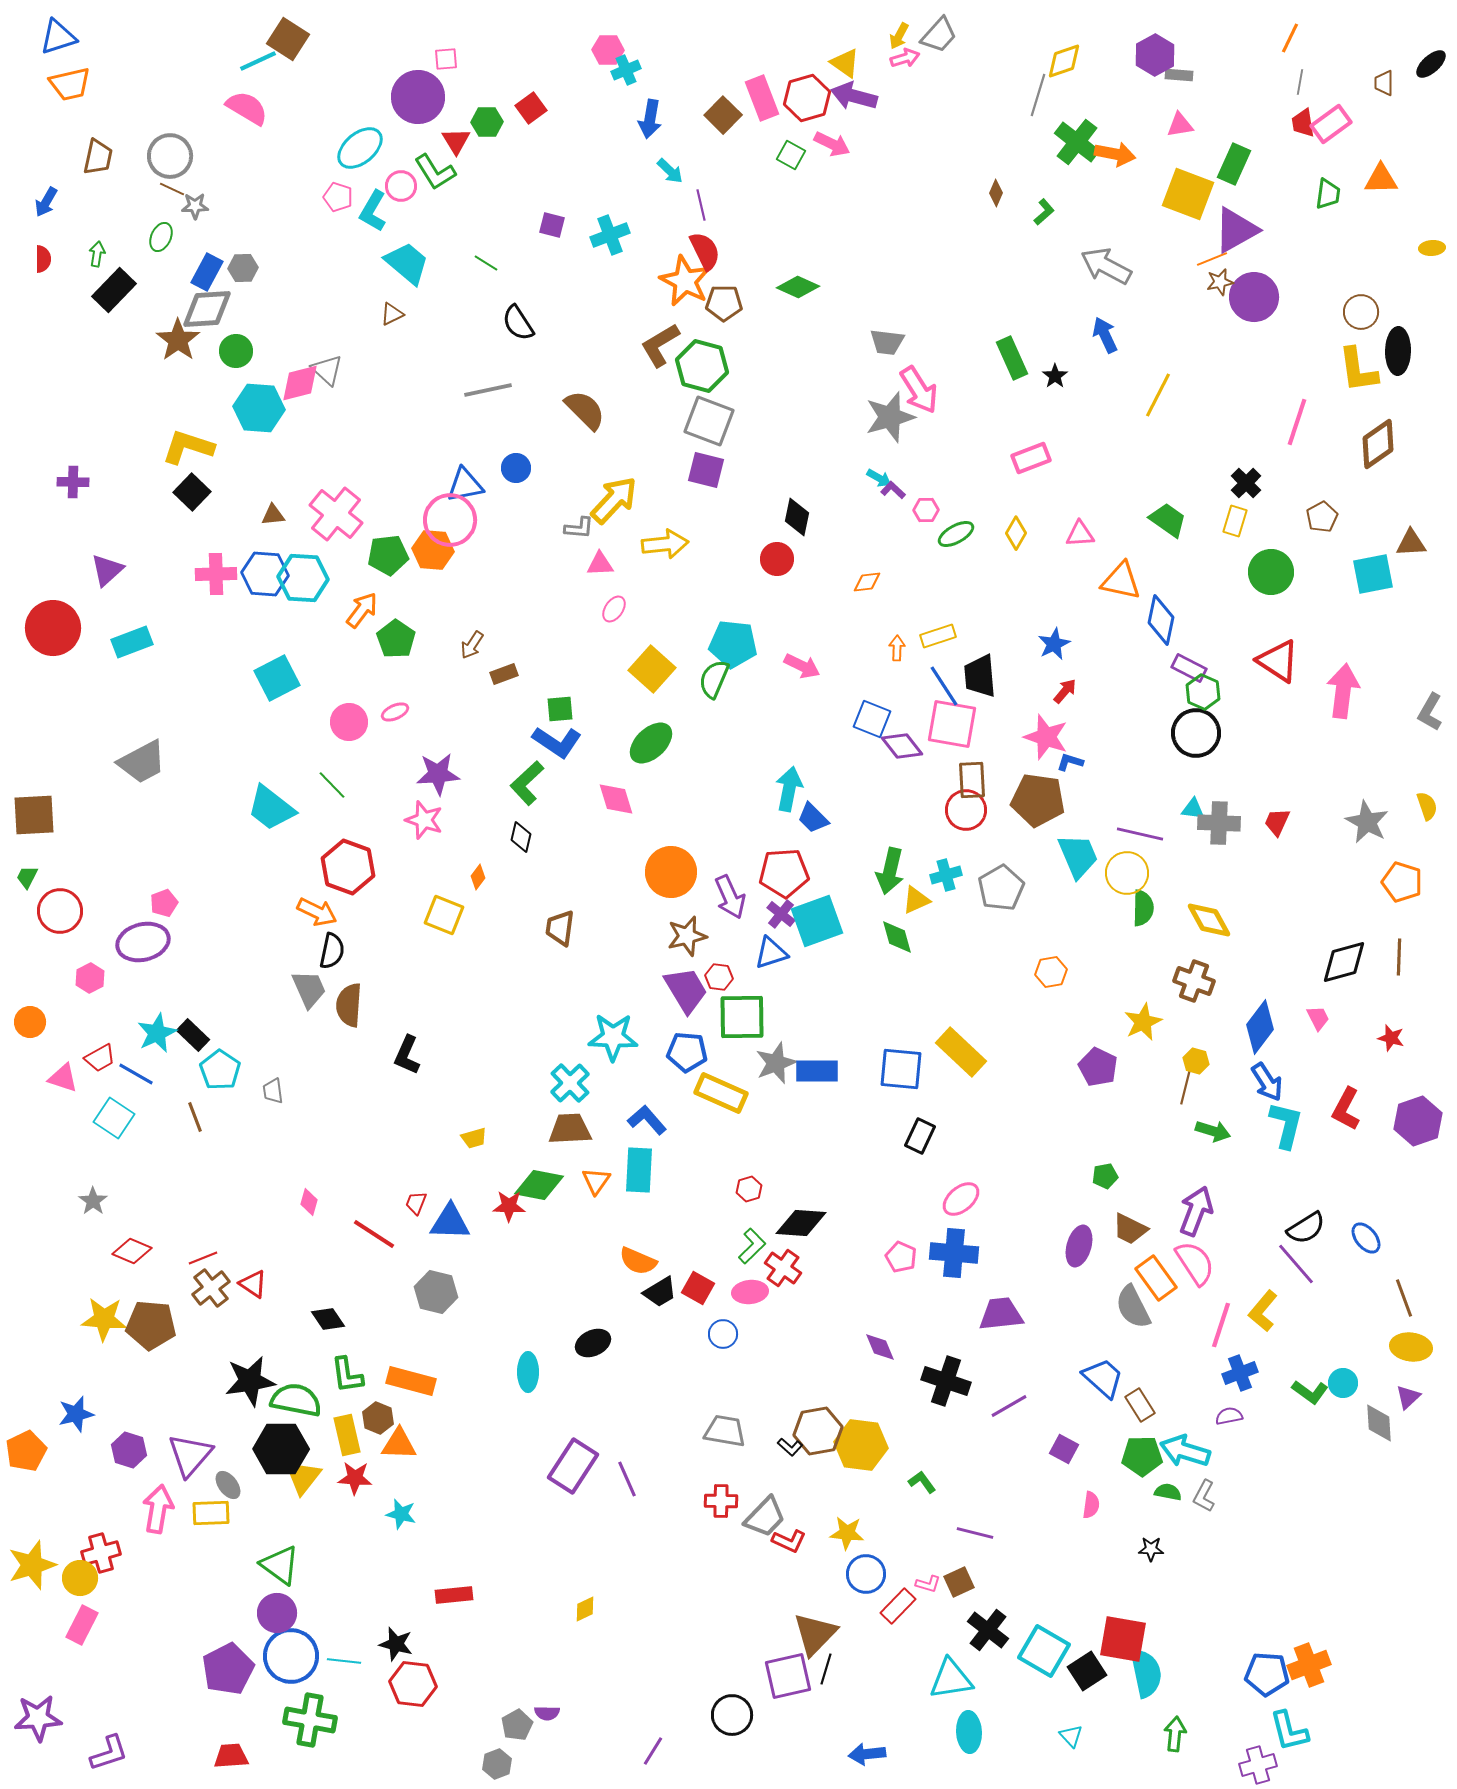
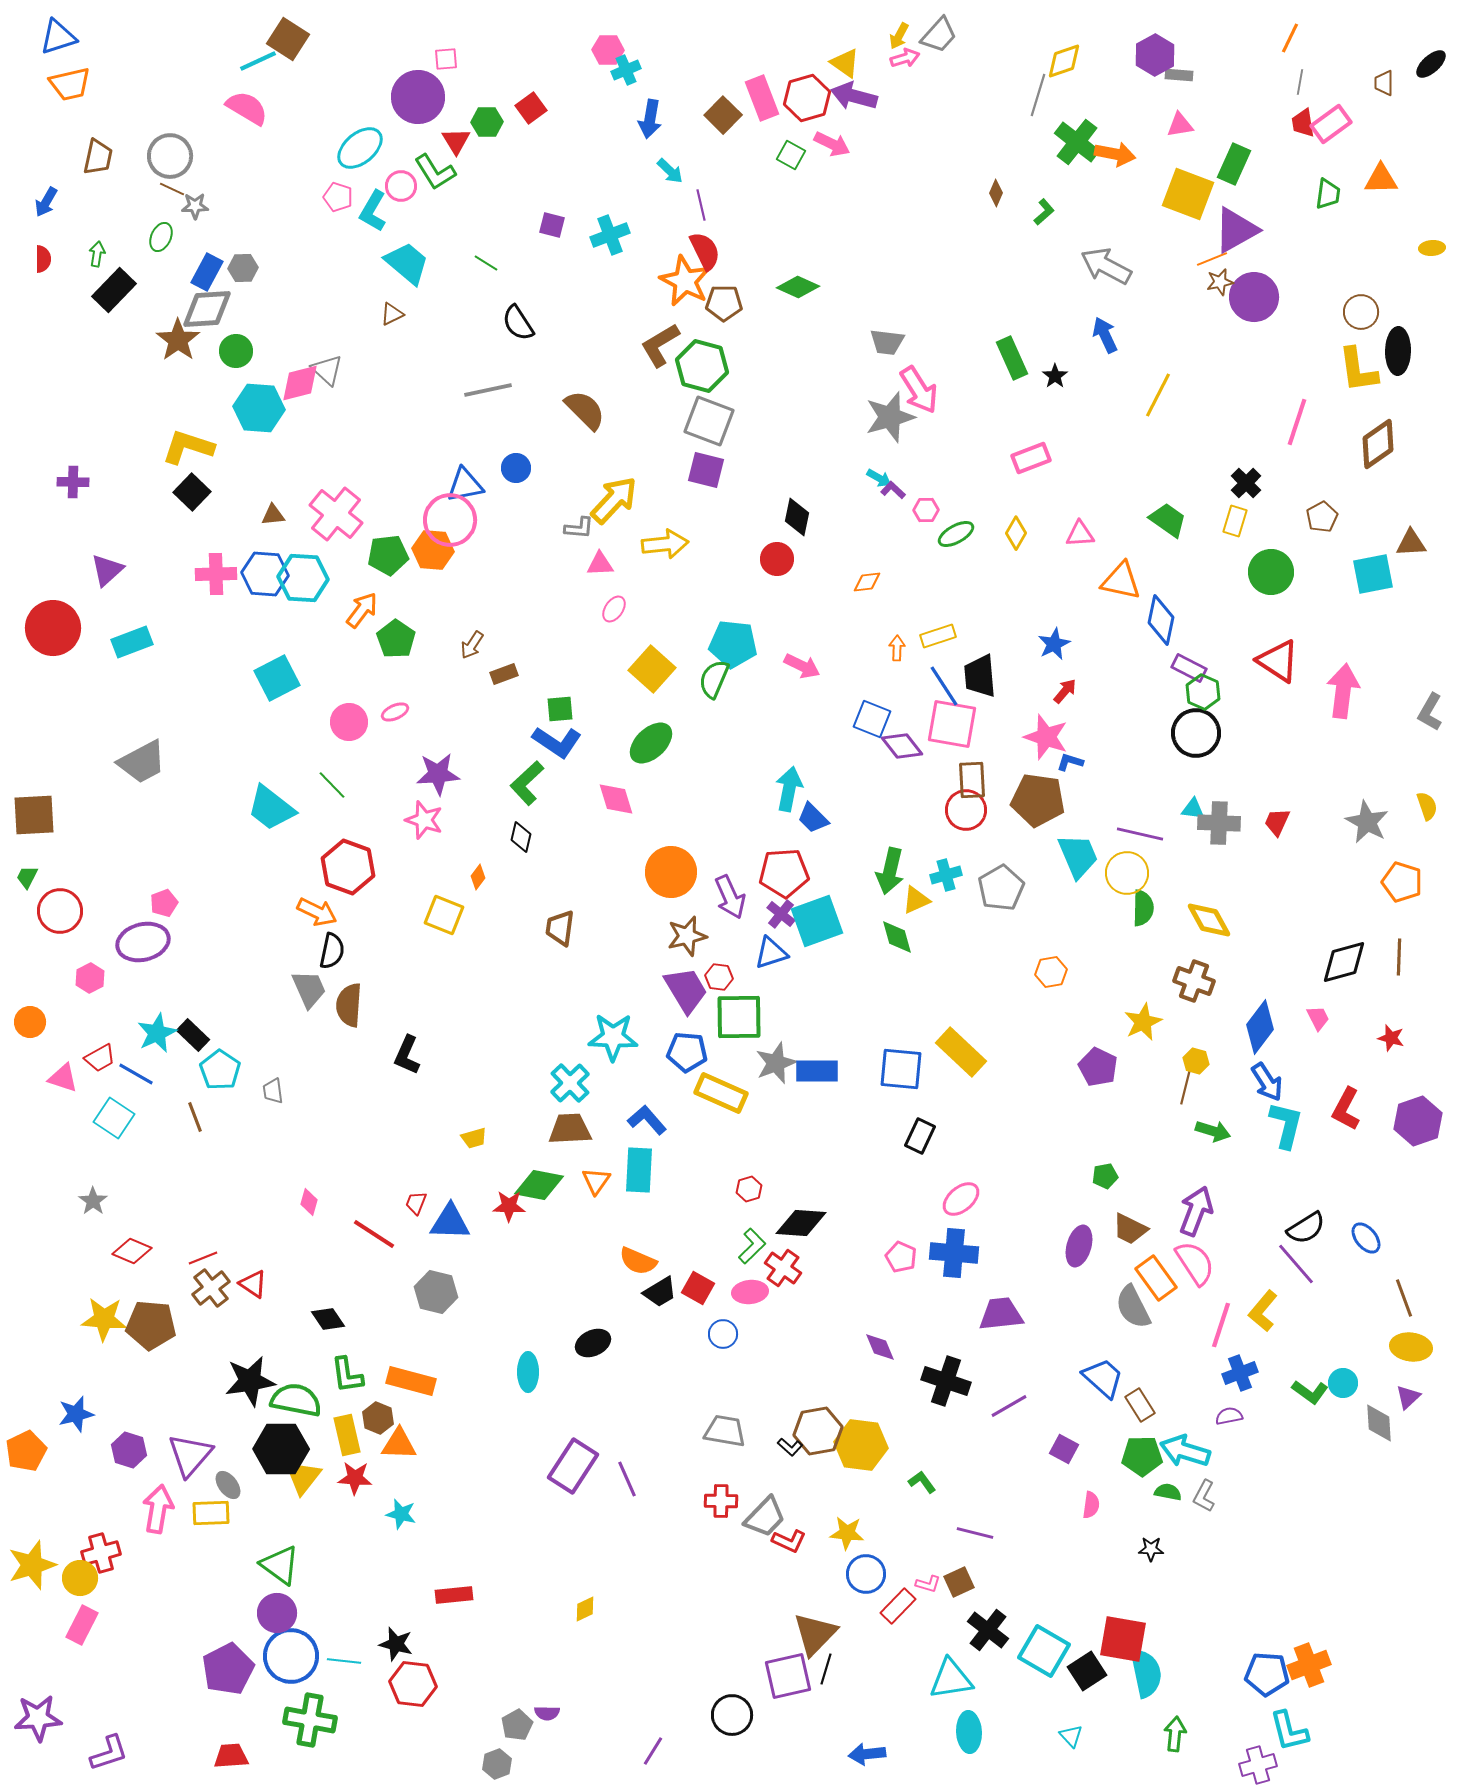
green square at (742, 1017): moved 3 px left
